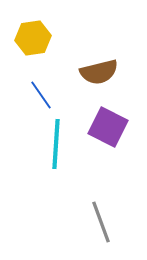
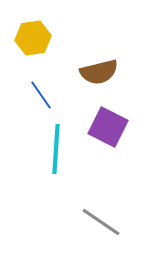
cyan line: moved 5 px down
gray line: rotated 36 degrees counterclockwise
